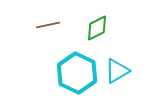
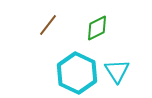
brown line: rotated 40 degrees counterclockwise
cyan triangle: rotated 32 degrees counterclockwise
